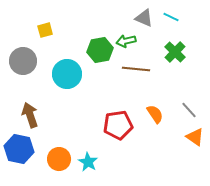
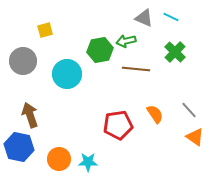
blue hexagon: moved 2 px up
cyan star: rotated 30 degrees counterclockwise
